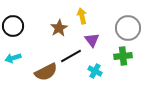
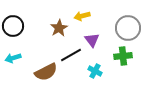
yellow arrow: rotated 91 degrees counterclockwise
black line: moved 1 px up
